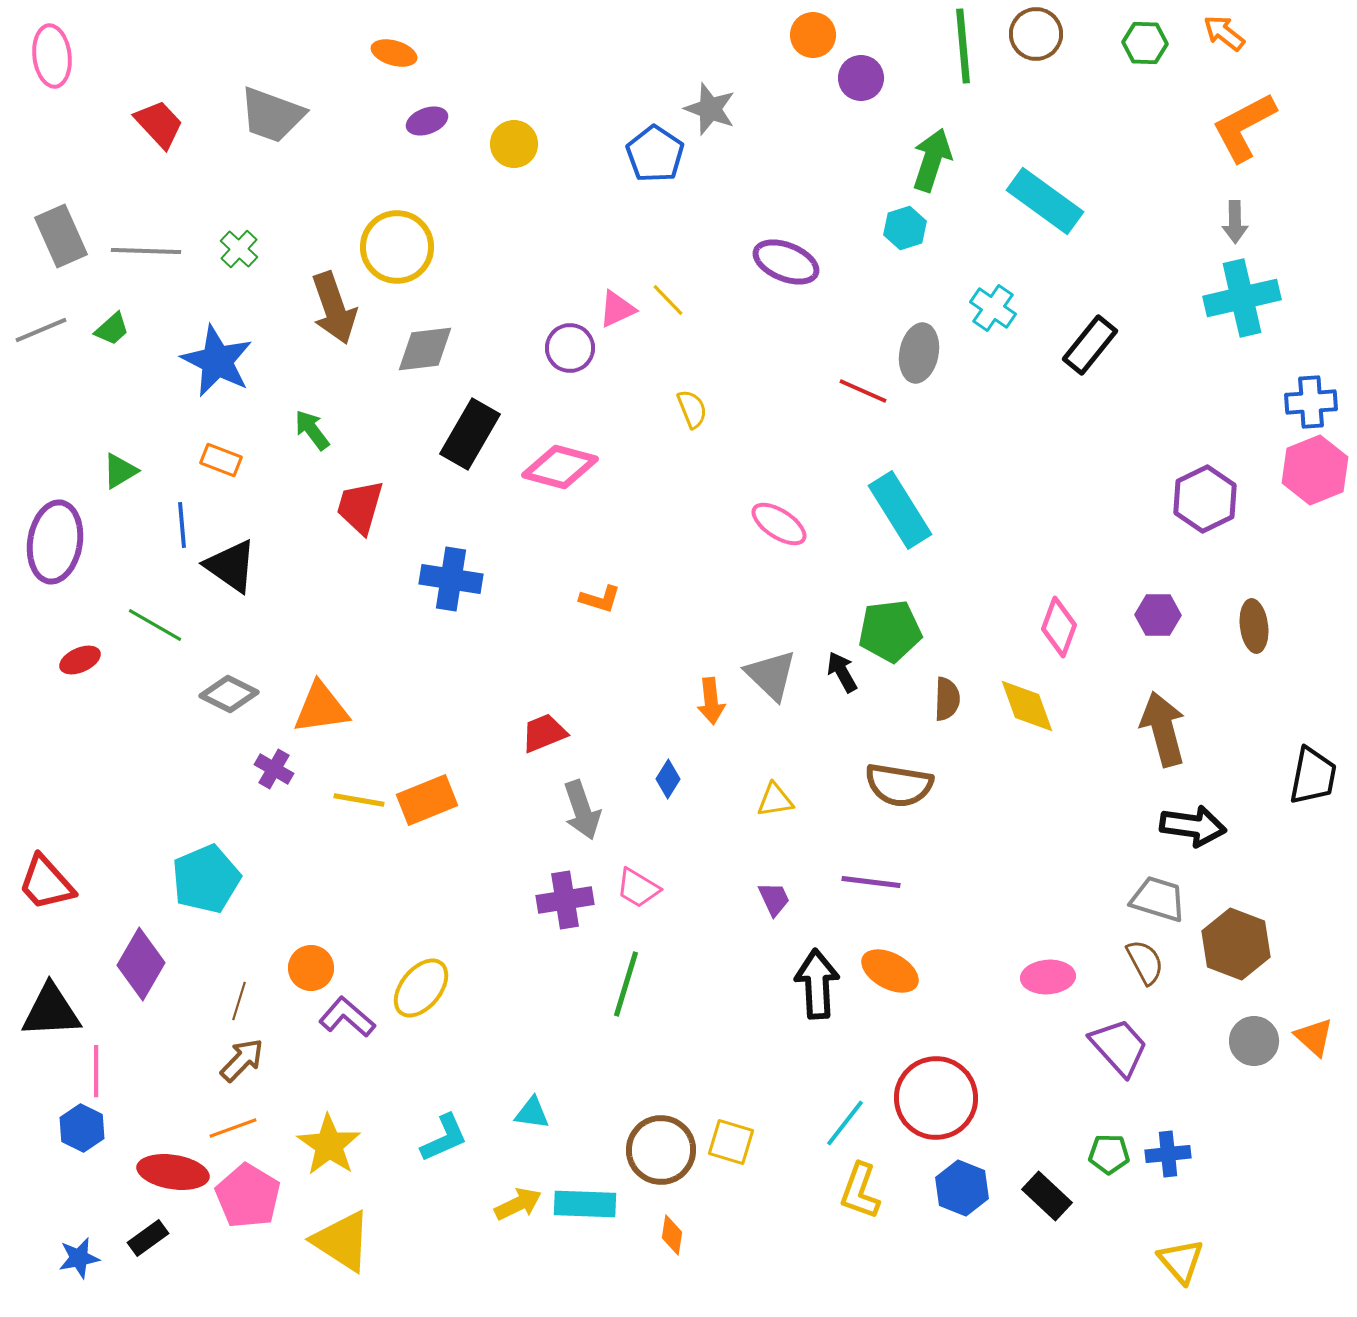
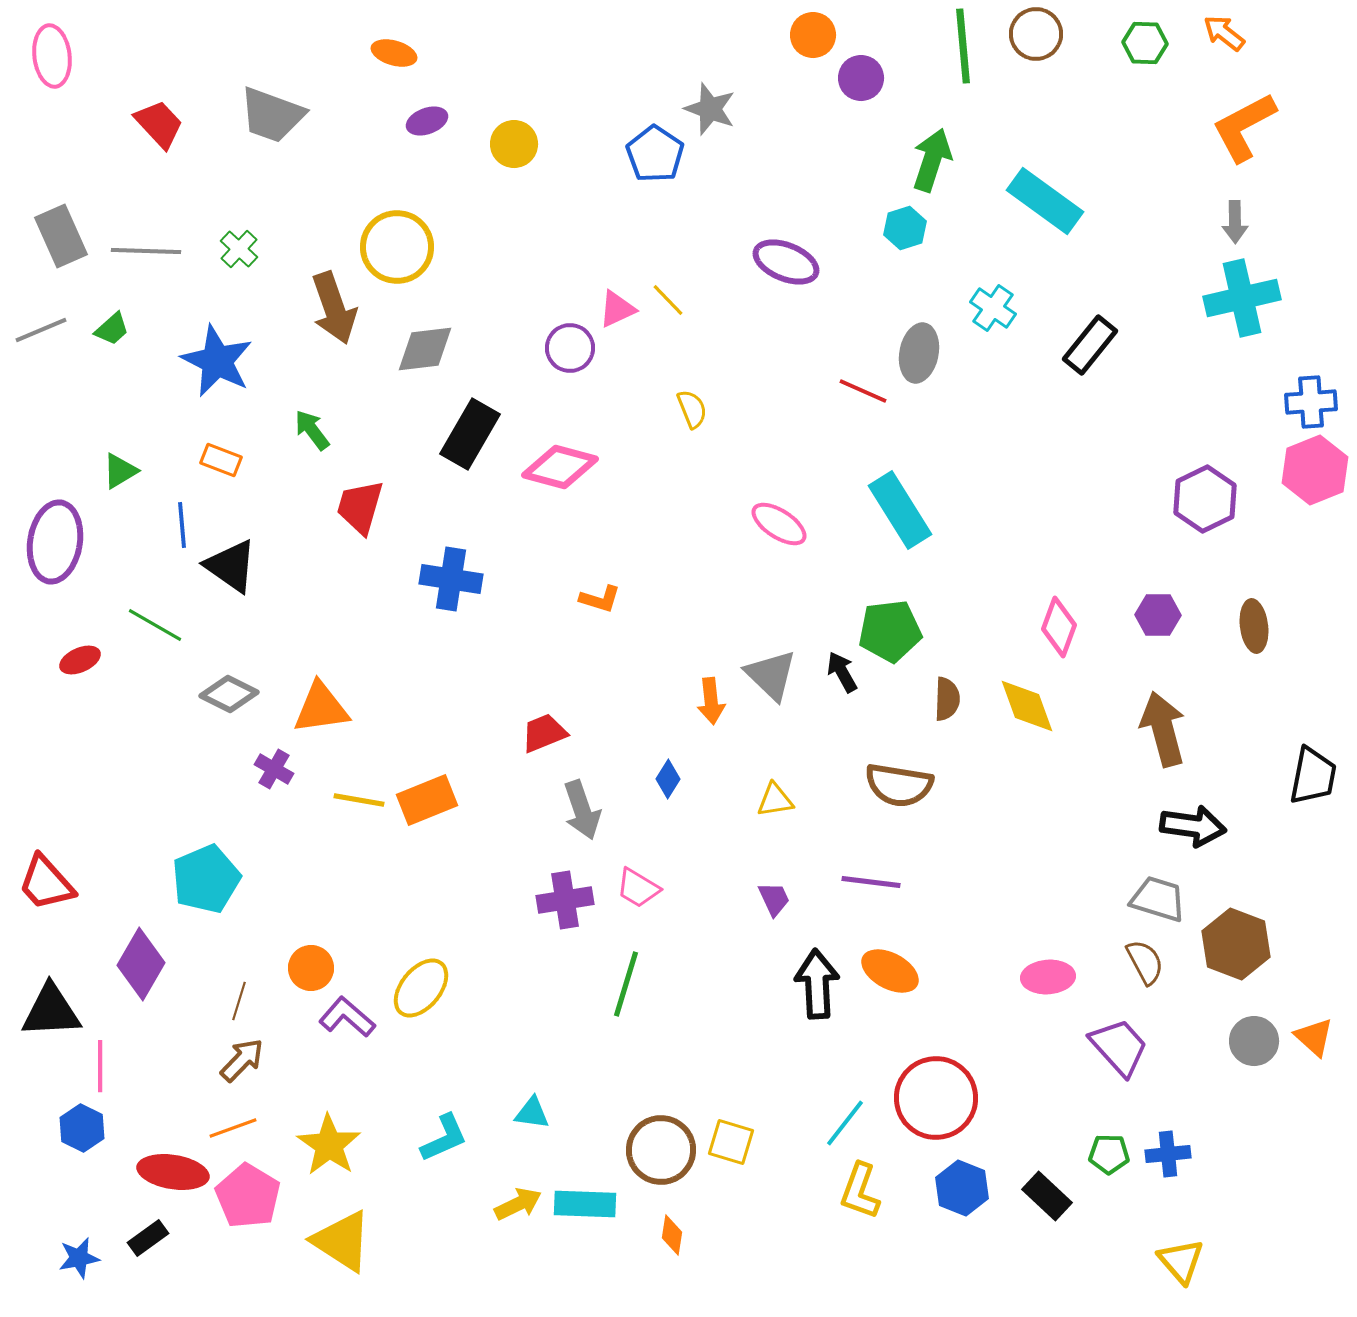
pink line at (96, 1071): moved 4 px right, 5 px up
